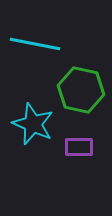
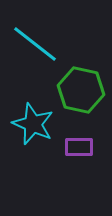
cyan line: rotated 27 degrees clockwise
